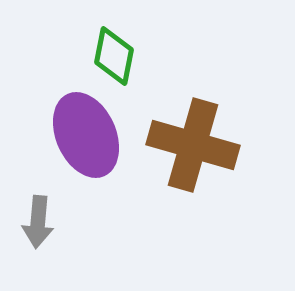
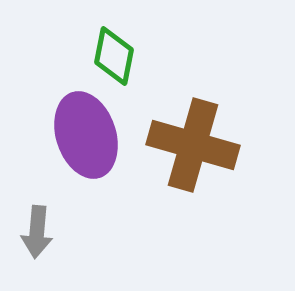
purple ellipse: rotated 6 degrees clockwise
gray arrow: moved 1 px left, 10 px down
